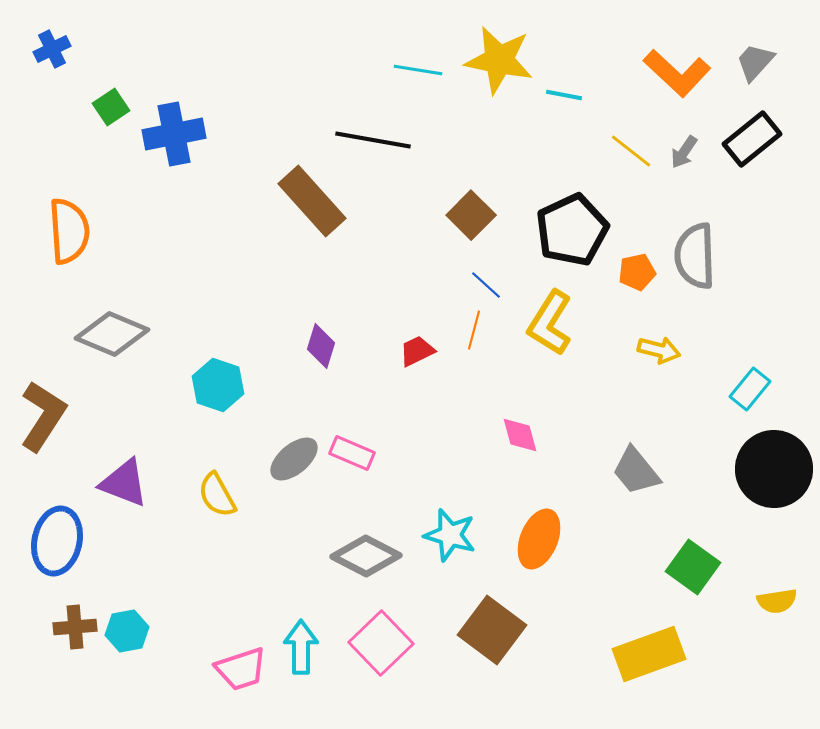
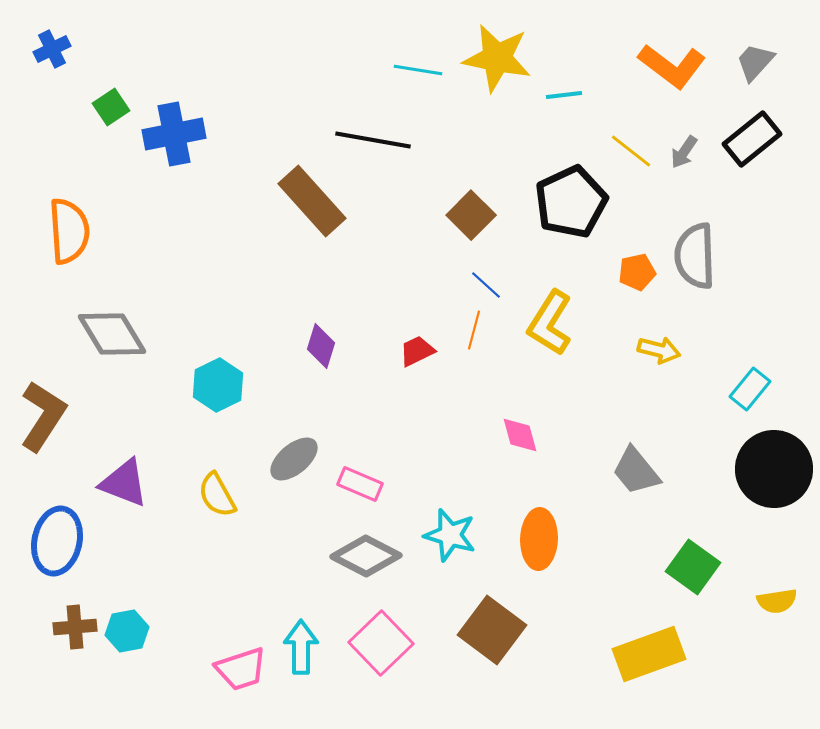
yellow star at (499, 60): moved 2 px left, 2 px up
orange L-shape at (677, 73): moved 5 px left, 7 px up; rotated 6 degrees counterclockwise
cyan line at (564, 95): rotated 18 degrees counterclockwise
black pentagon at (572, 230): moved 1 px left, 28 px up
gray diamond at (112, 334): rotated 36 degrees clockwise
cyan hexagon at (218, 385): rotated 15 degrees clockwise
pink rectangle at (352, 453): moved 8 px right, 31 px down
orange ellipse at (539, 539): rotated 20 degrees counterclockwise
